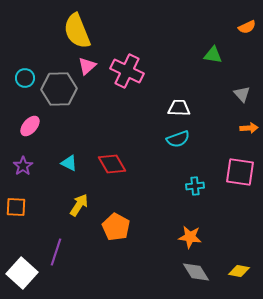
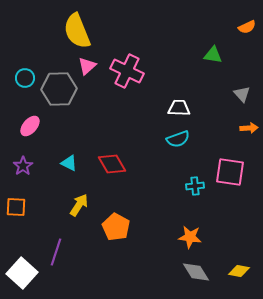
pink square: moved 10 px left
